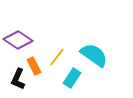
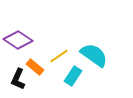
yellow line: moved 2 px right, 1 px up; rotated 18 degrees clockwise
orange rectangle: moved 1 px right, 1 px down; rotated 24 degrees counterclockwise
cyan rectangle: moved 1 px right, 2 px up
